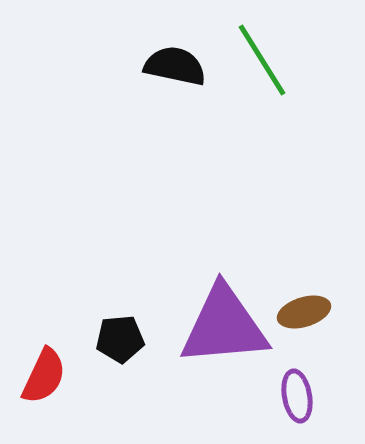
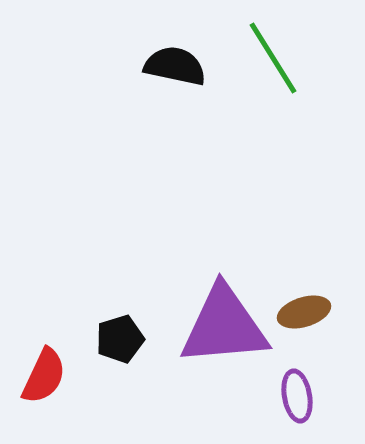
green line: moved 11 px right, 2 px up
black pentagon: rotated 12 degrees counterclockwise
